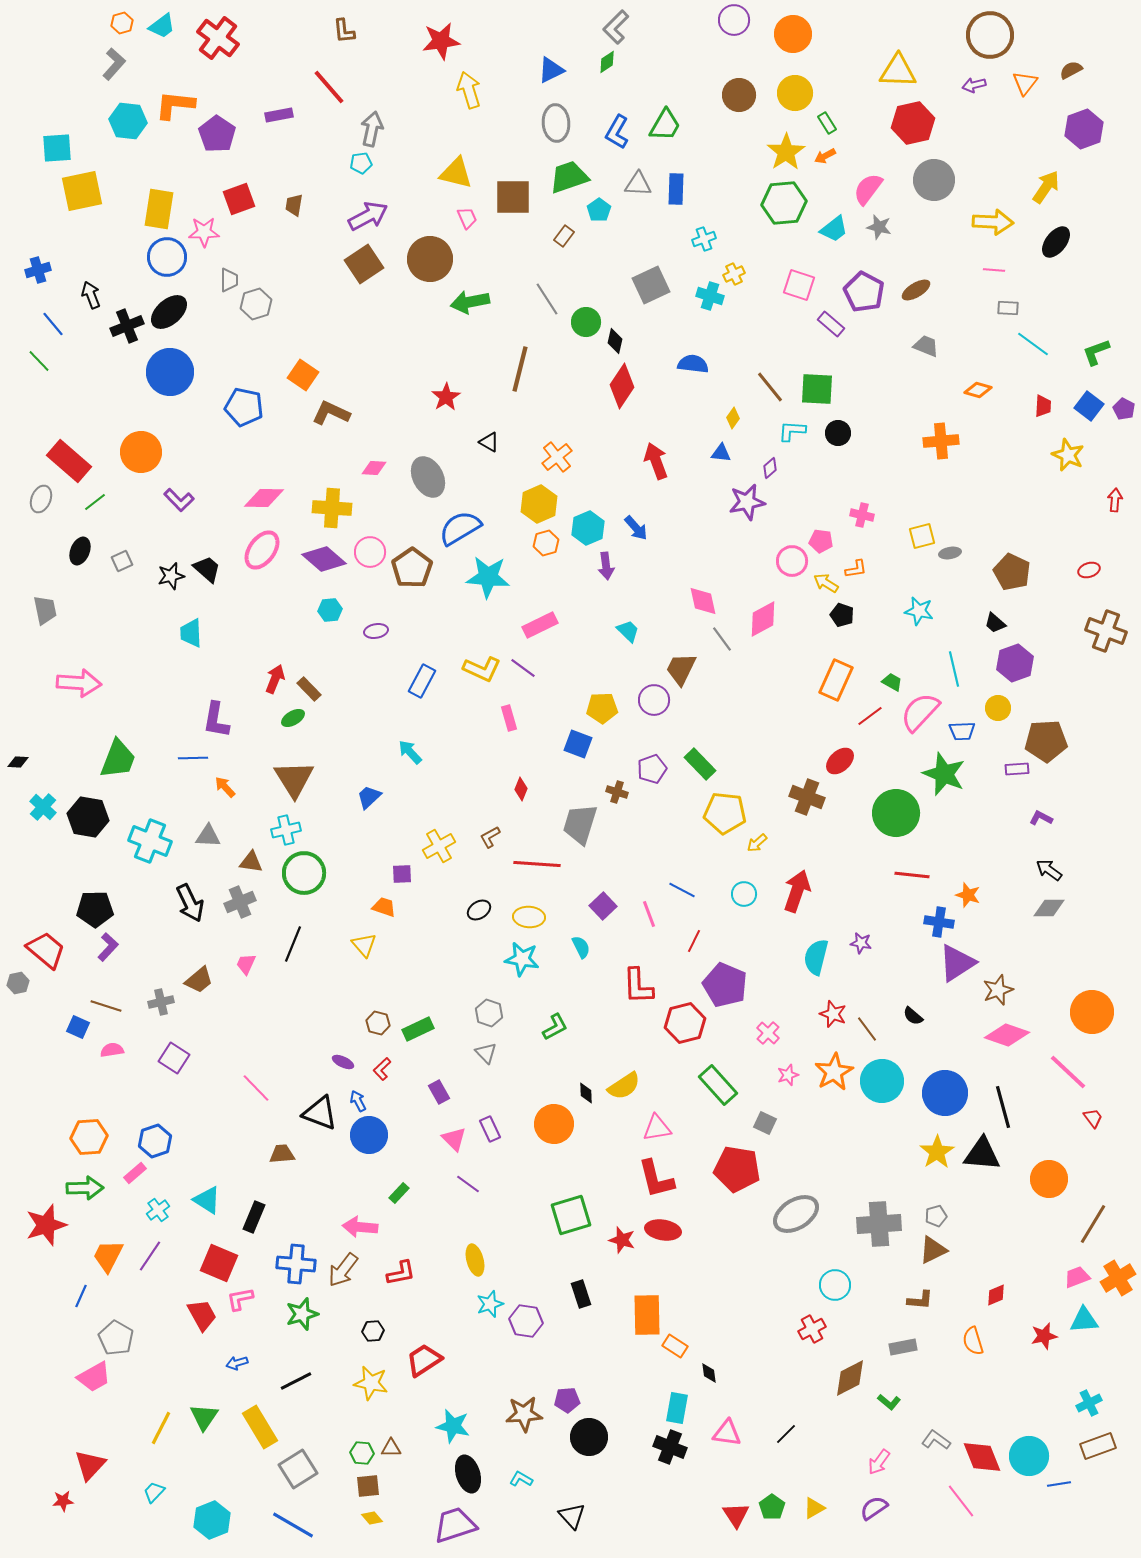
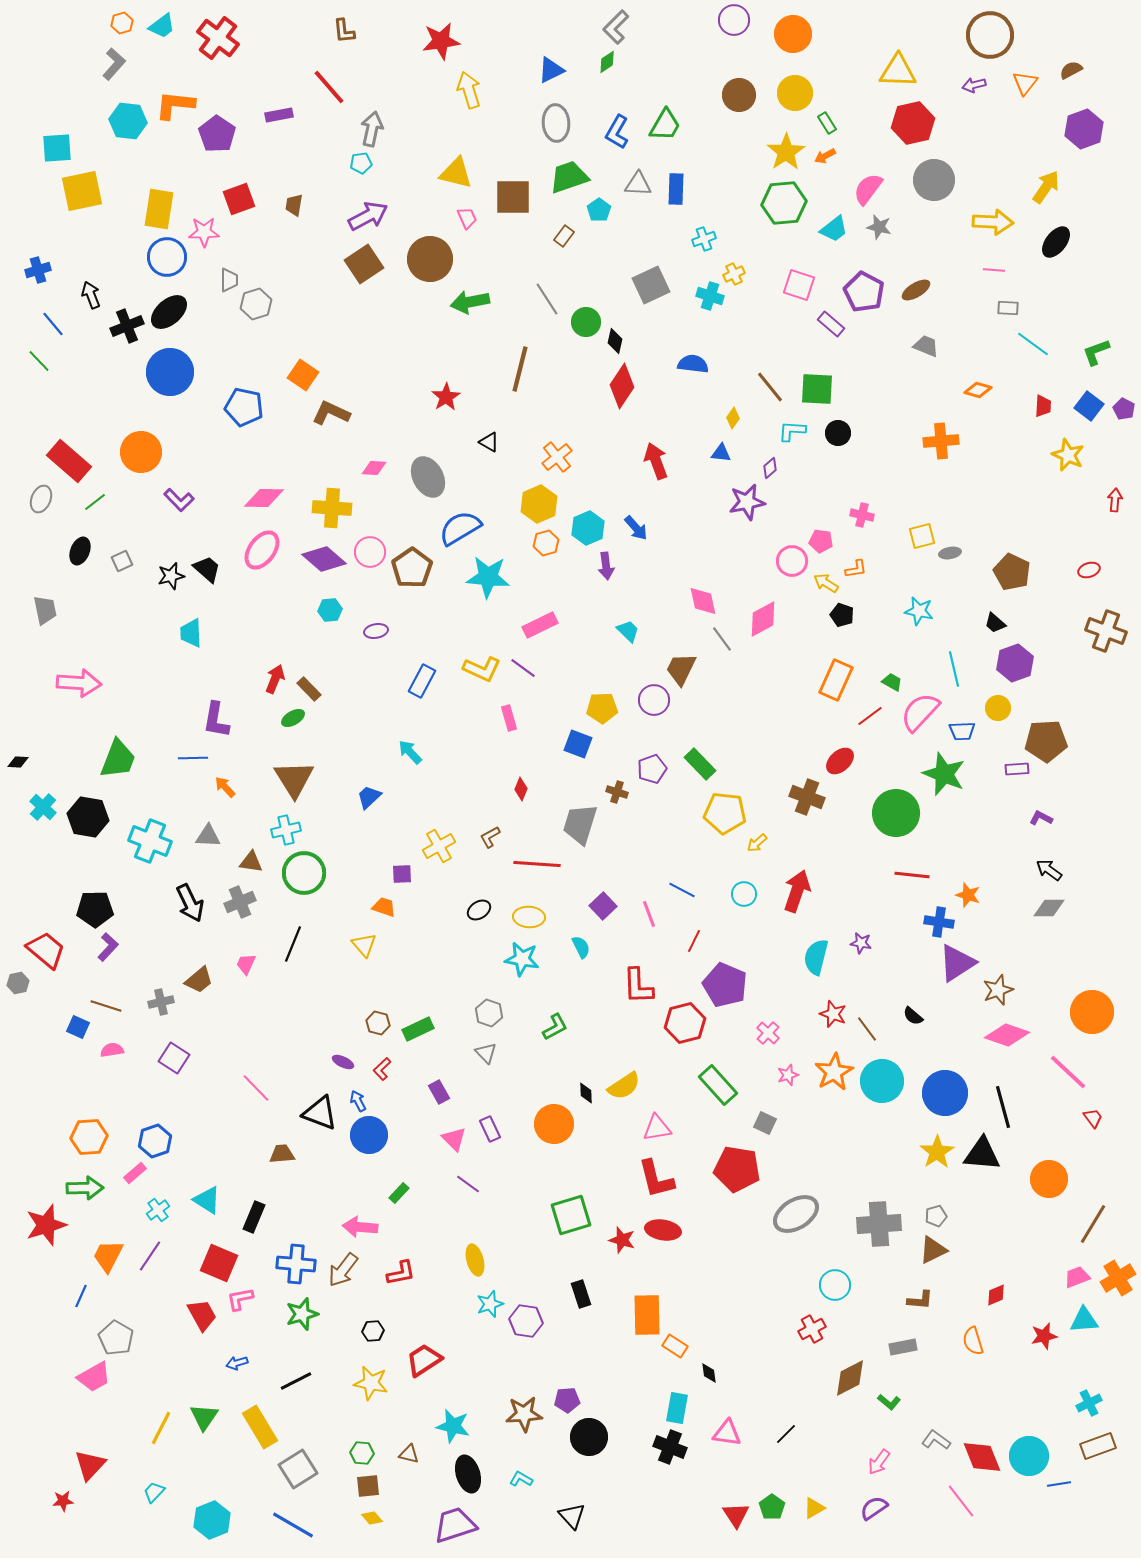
brown triangle at (391, 1448): moved 18 px right, 6 px down; rotated 15 degrees clockwise
